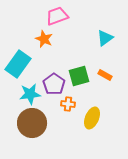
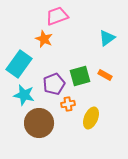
cyan triangle: moved 2 px right
cyan rectangle: moved 1 px right
green square: moved 1 px right
purple pentagon: rotated 15 degrees clockwise
cyan star: moved 6 px left, 1 px down; rotated 20 degrees clockwise
orange cross: rotated 16 degrees counterclockwise
yellow ellipse: moved 1 px left
brown circle: moved 7 px right
